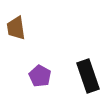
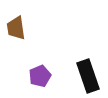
purple pentagon: rotated 20 degrees clockwise
